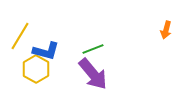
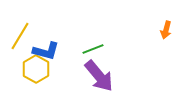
purple arrow: moved 6 px right, 2 px down
